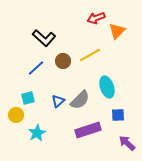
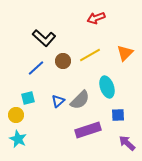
orange triangle: moved 8 px right, 22 px down
cyan star: moved 19 px left, 6 px down; rotated 18 degrees counterclockwise
